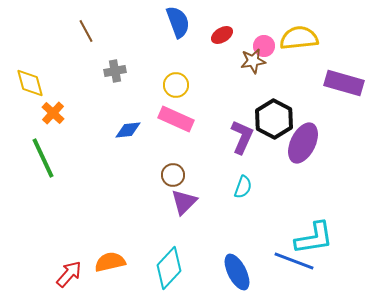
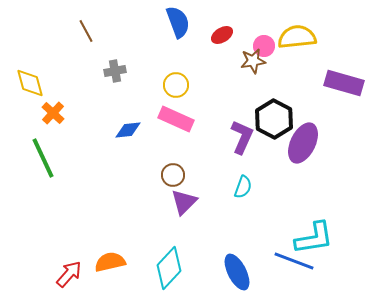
yellow semicircle: moved 2 px left, 1 px up
